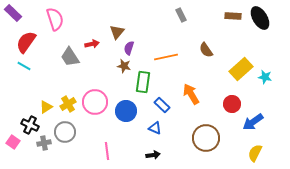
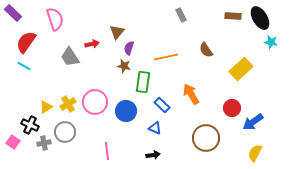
cyan star: moved 6 px right, 35 px up
red circle: moved 4 px down
